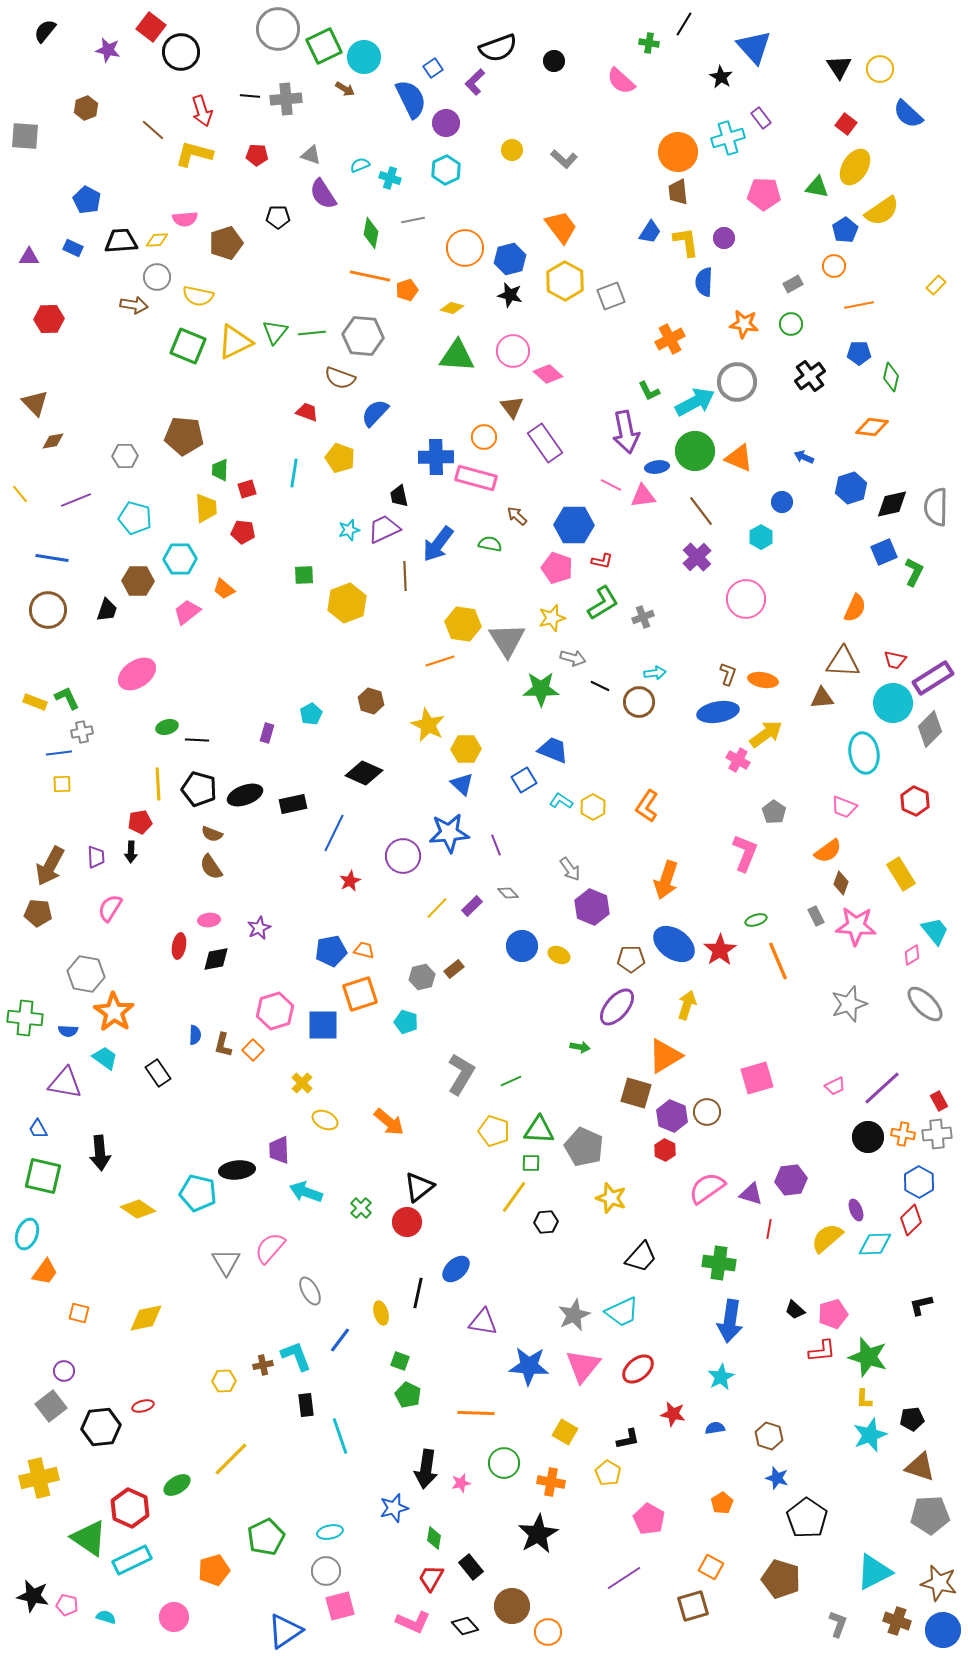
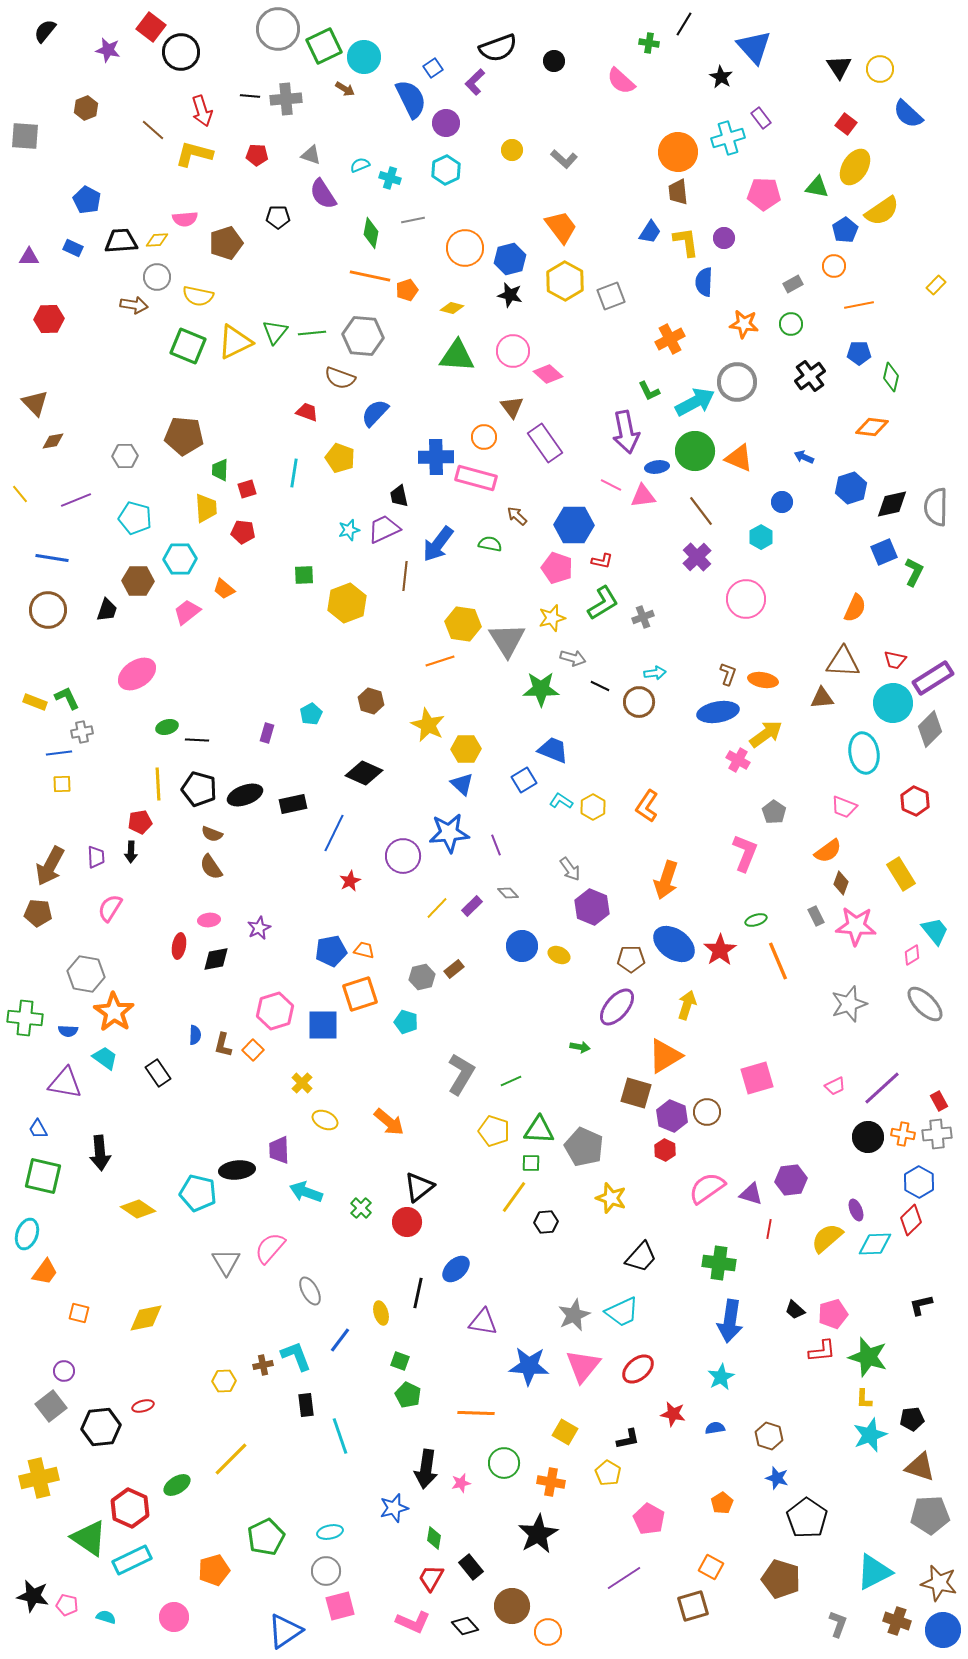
brown line at (405, 576): rotated 8 degrees clockwise
